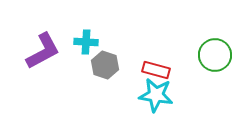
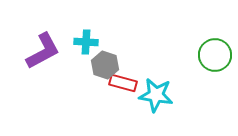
red rectangle: moved 33 px left, 13 px down
